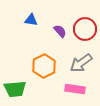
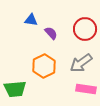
purple semicircle: moved 9 px left, 2 px down
pink rectangle: moved 11 px right
